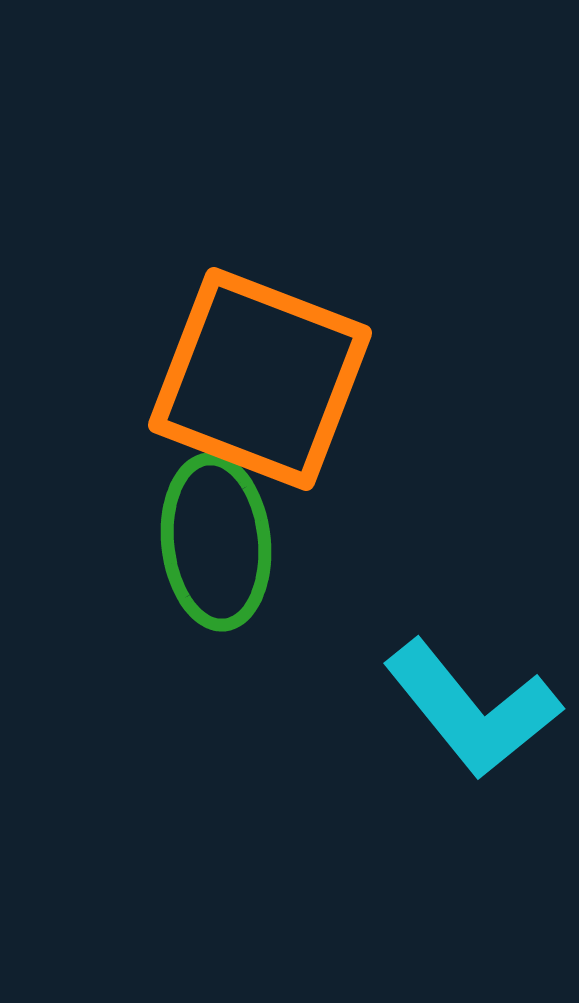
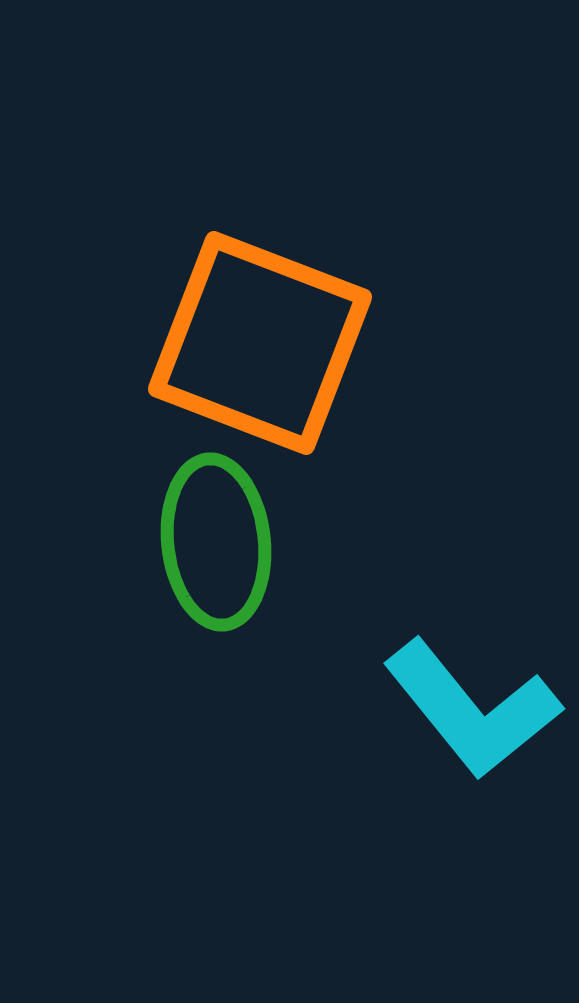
orange square: moved 36 px up
